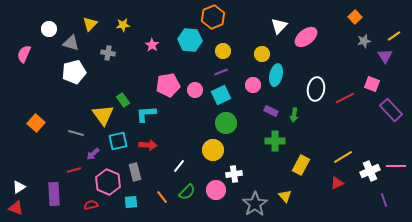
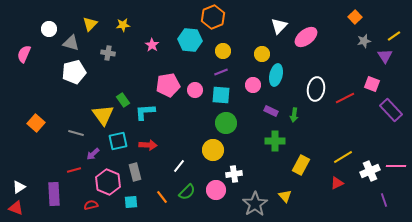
cyan square at (221, 95): rotated 30 degrees clockwise
cyan L-shape at (146, 114): moved 1 px left, 2 px up
